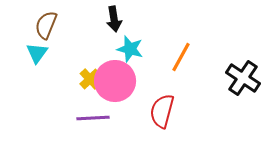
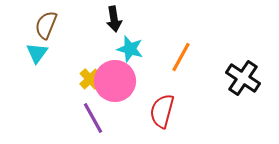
purple line: rotated 64 degrees clockwise
